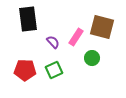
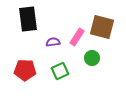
pink rectangle: moved 1 px right
purple semicircle: rotated 56 degrees counterclockwise
green square: moved 6 px right, 1 px down
